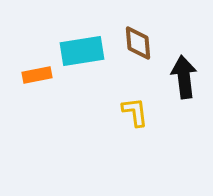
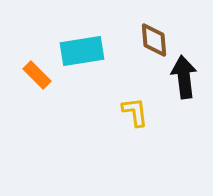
brown diamond: moved 16 px right, 3 px up
orange rectangle: rotated 56 degrees clockwise
